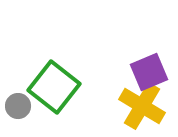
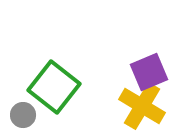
gray circle: moved 5 px right, 9 px down
